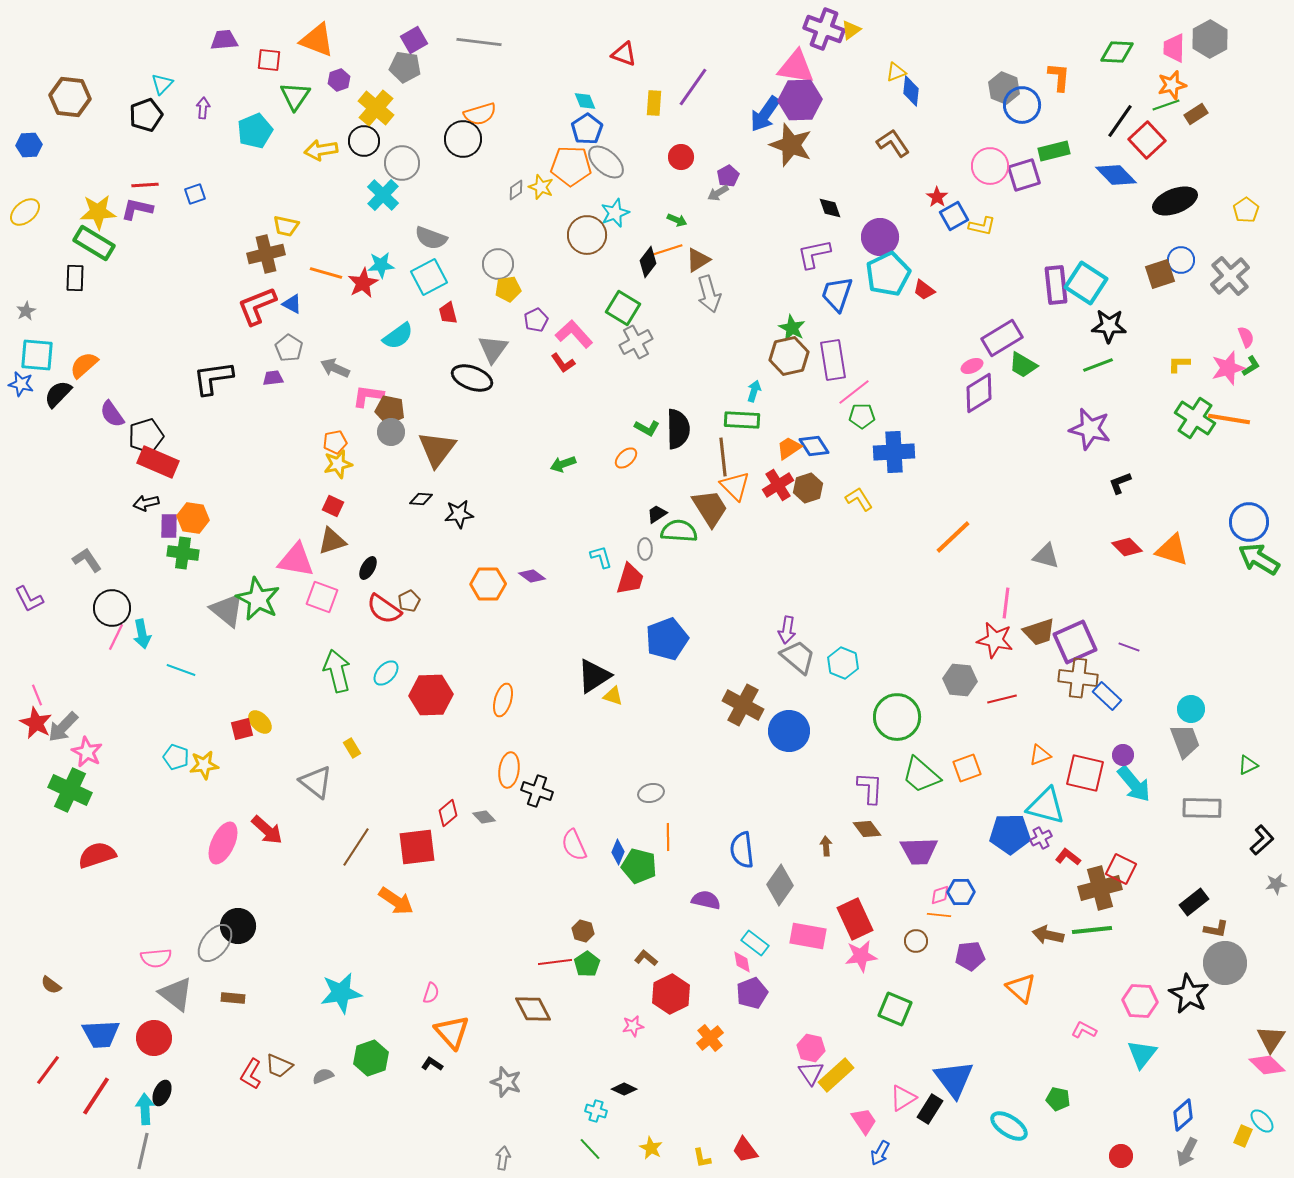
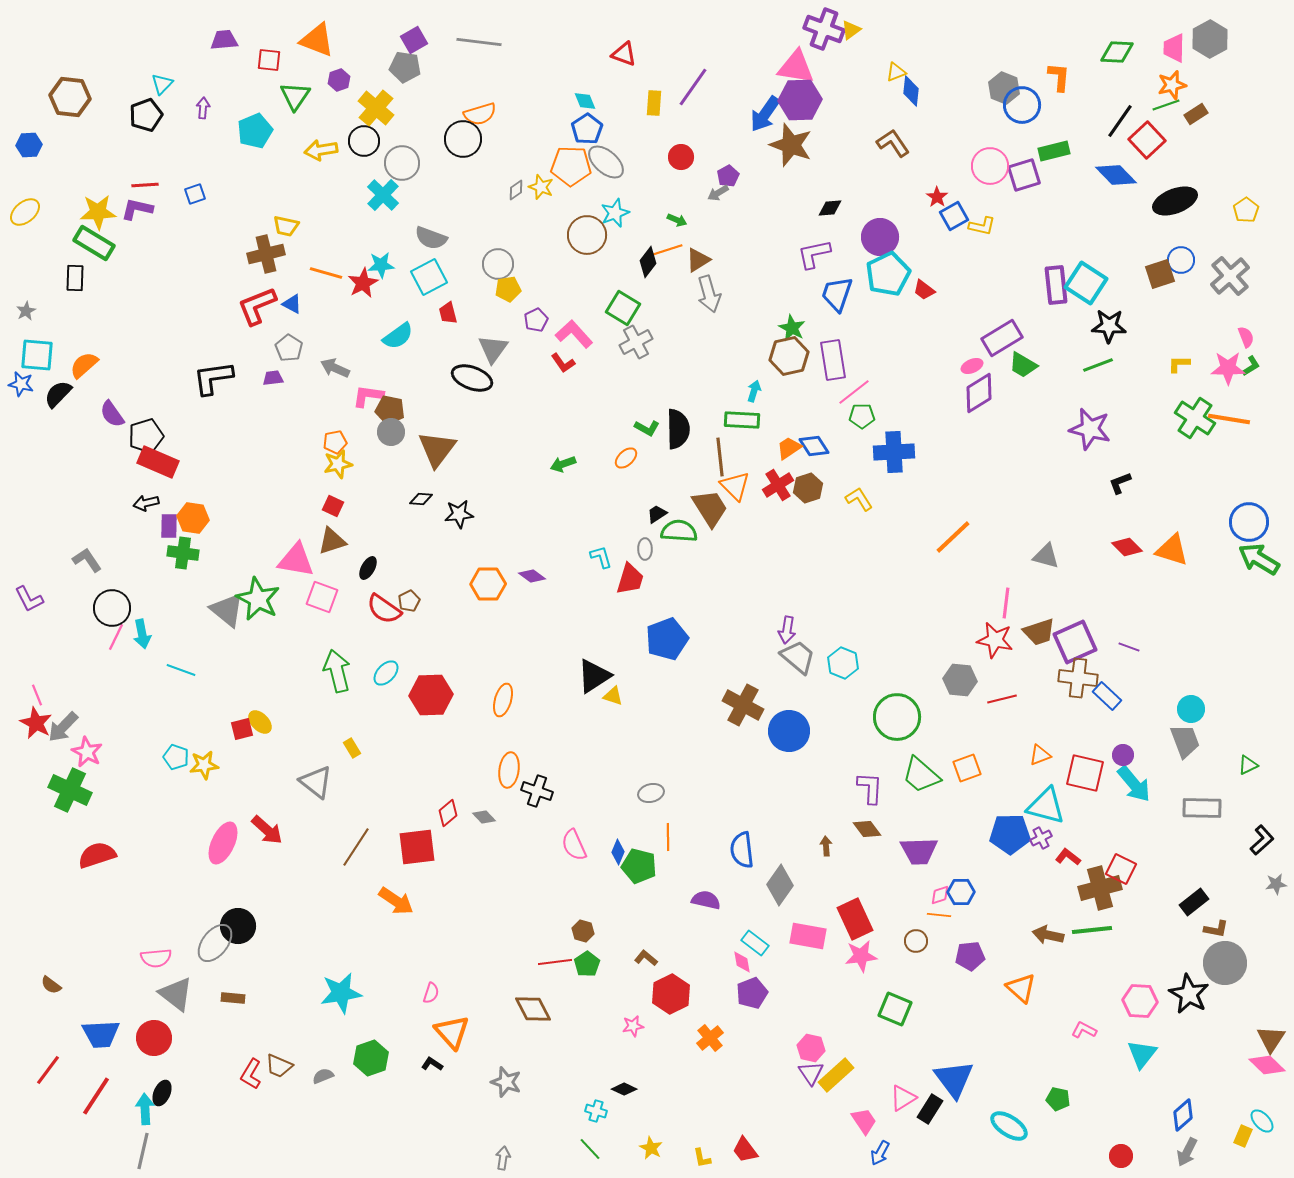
black diamond at (830, 208): rotated 75 degrees counterclockwise
pink star at (1228, 368): rotated 16 degrees clockwise
brown line at (723, 457): moved 3 px left
